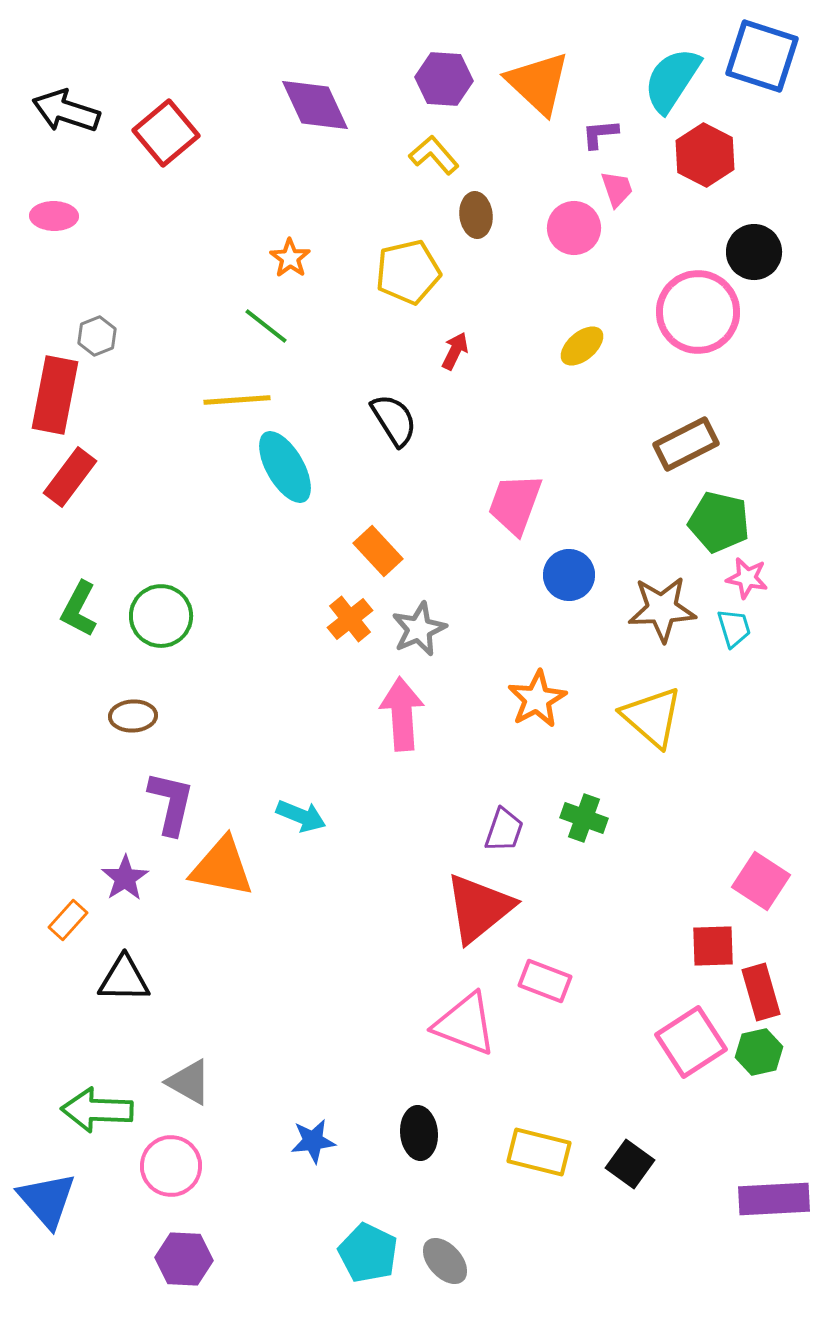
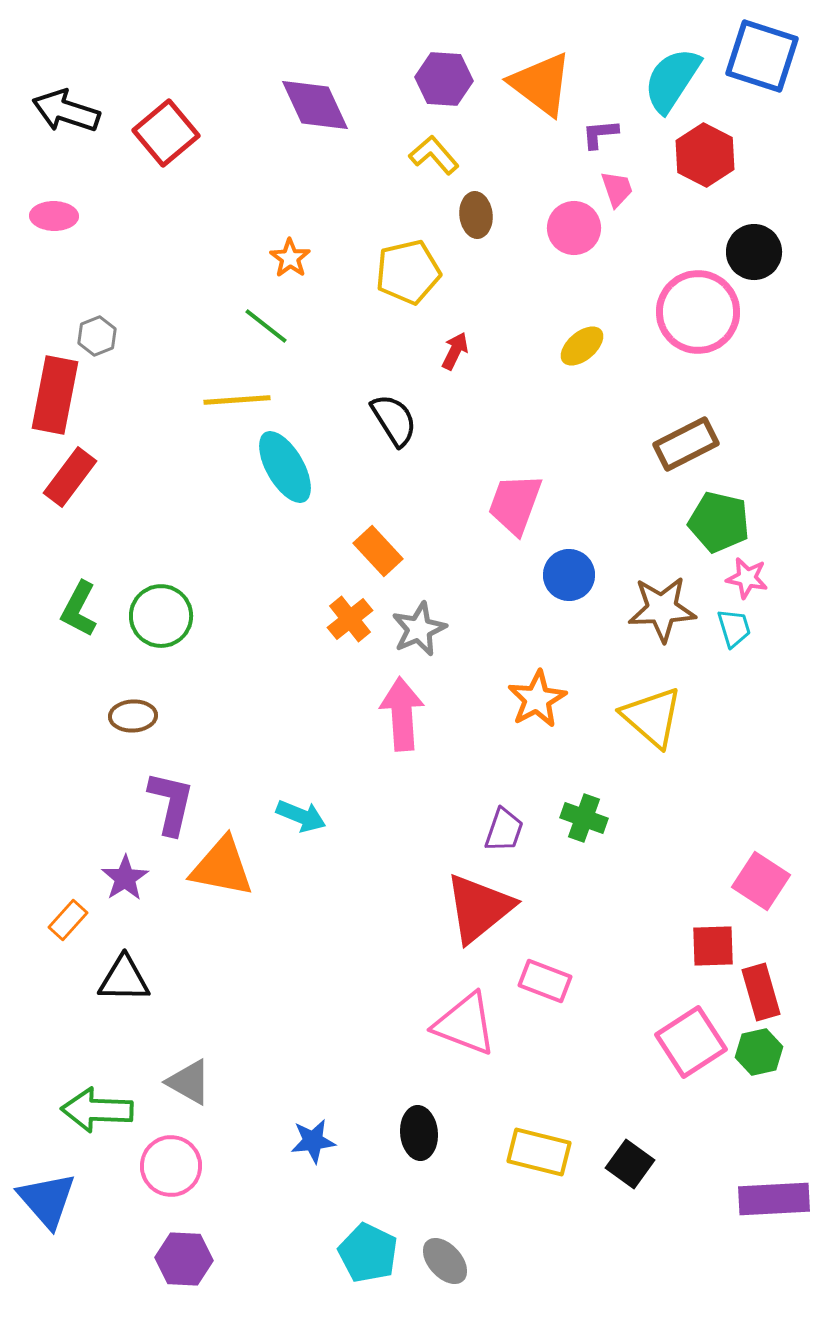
orange triangle at (538, 83): moved 3 px right, 1 px down; rotated 6 degrees counterclockwise
